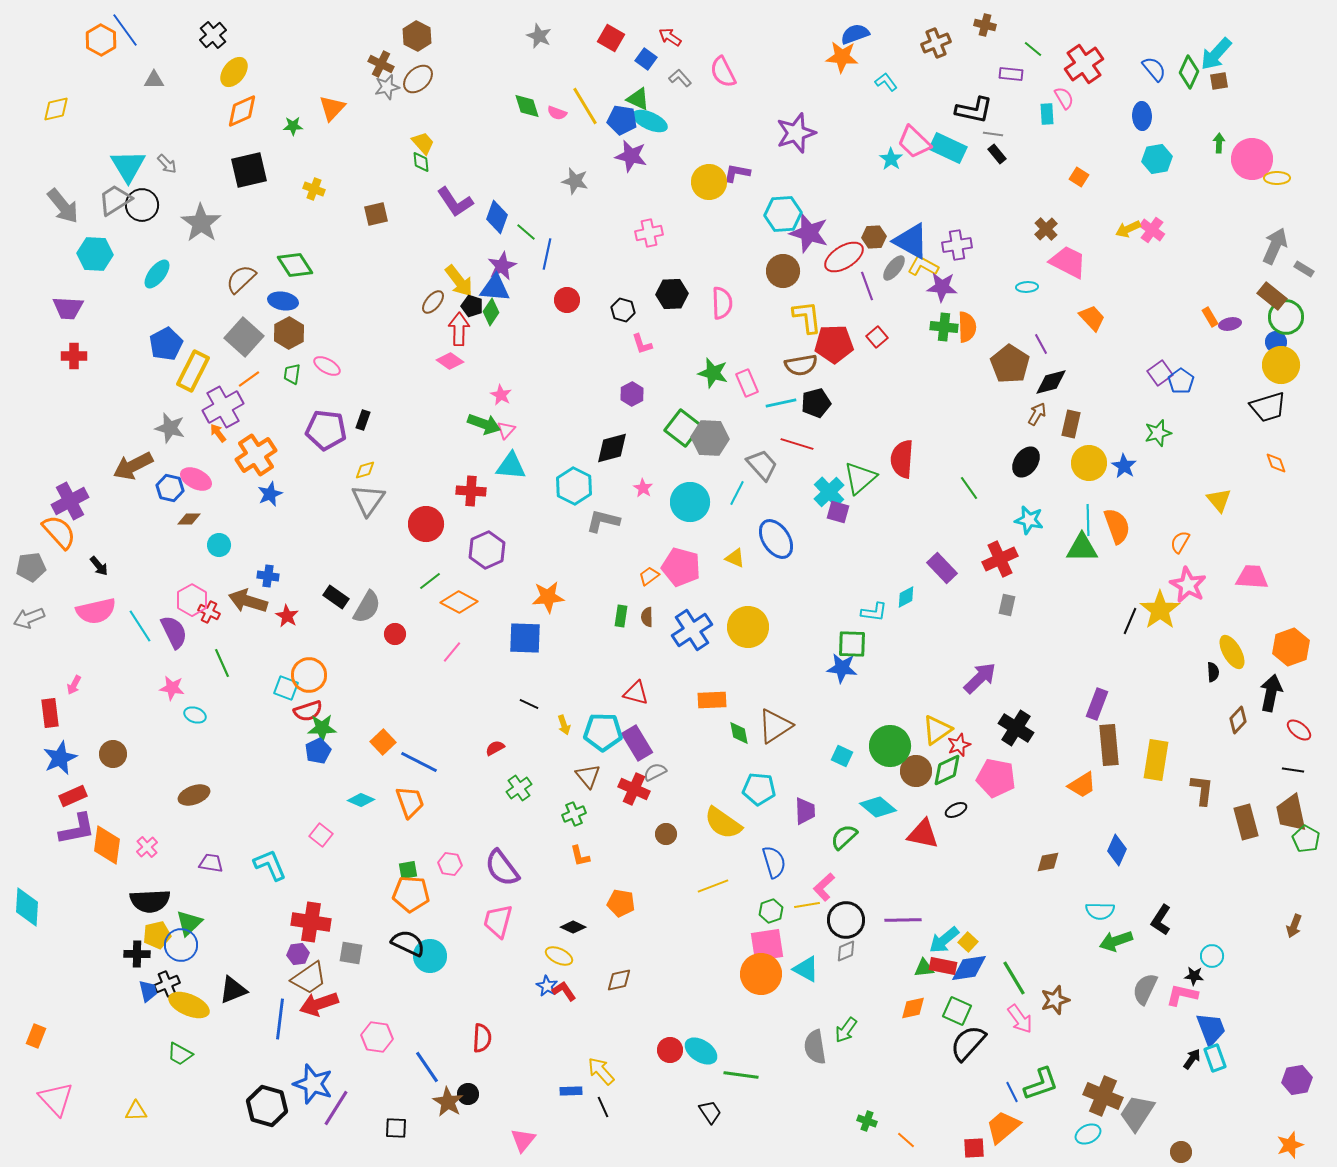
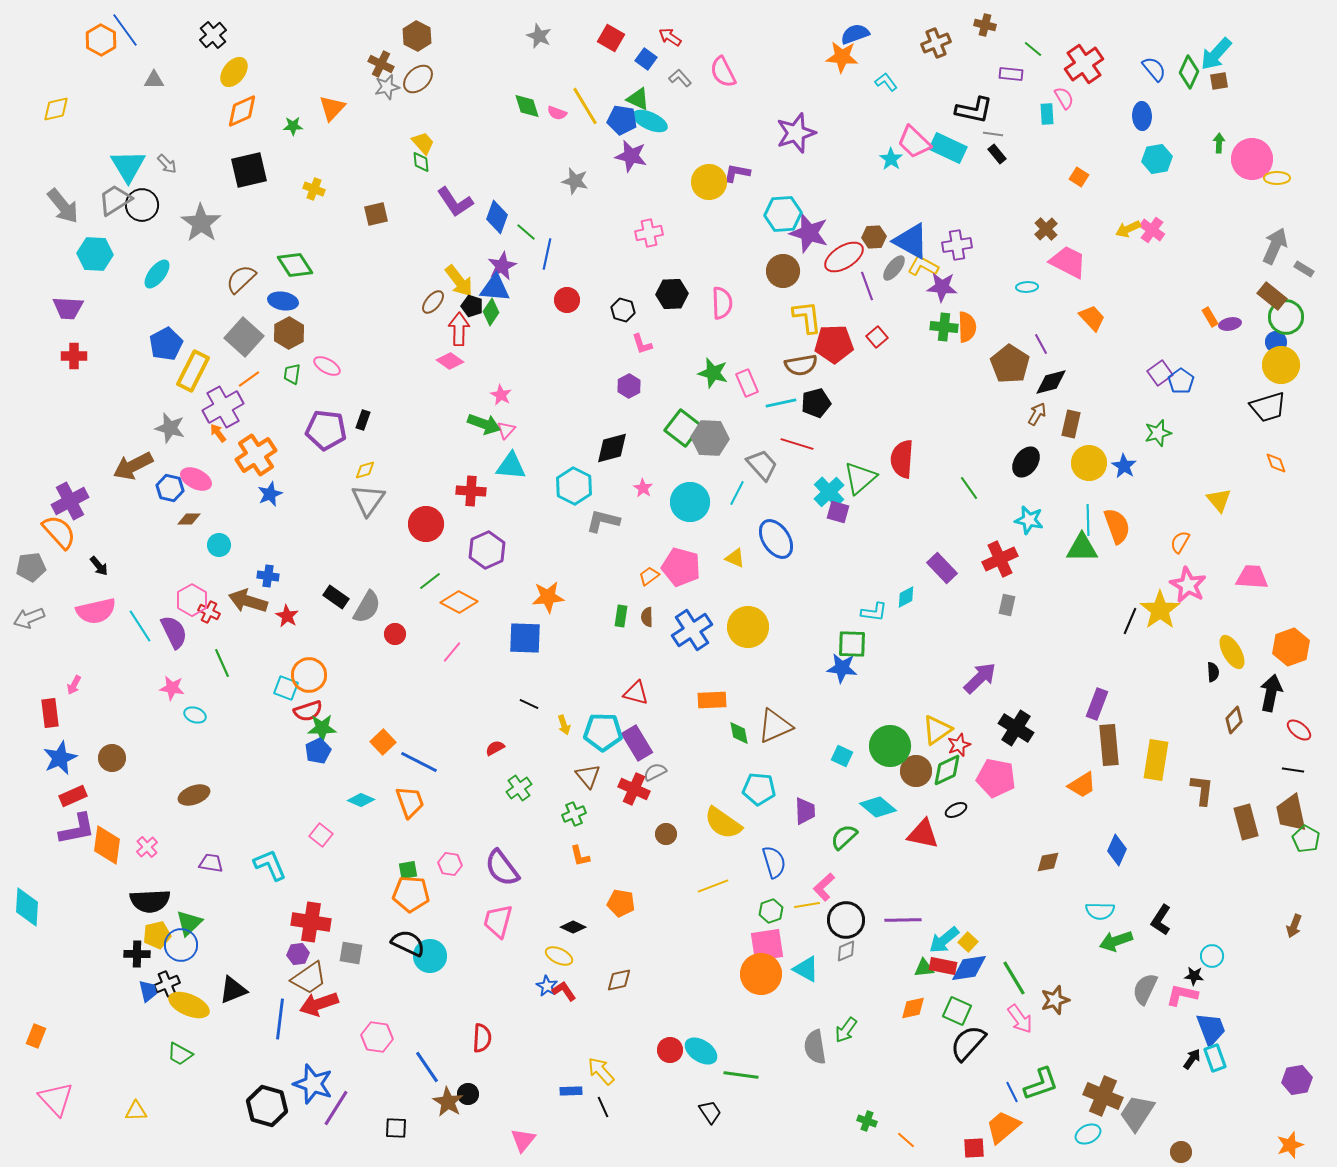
purple hexagon at (632, 394): moved 3 px left, 8 px up
brown diamond at (1238, 720): moved 4 px left
brown triangle at (775, 726): rotated 9 degrees clockwise
brown circle at (113, 754): moved 1 px left, 4 px down
